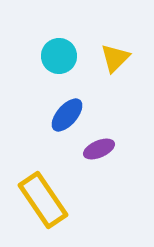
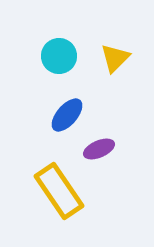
yellow rectangle: moved 16 px right, 9 px up
